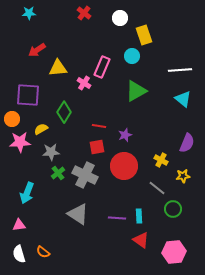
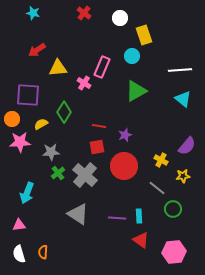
cyan star: moved 4 px right; rotated 16 degrees clockwise
yellow semicircle: moved 5 px up
purple semicircle: moved 3 px down; rotated 18 degrees clockwise
gray cross: rotated 15 degrees clockwise
orange semicircle: rotated 56 degrees clockwise
